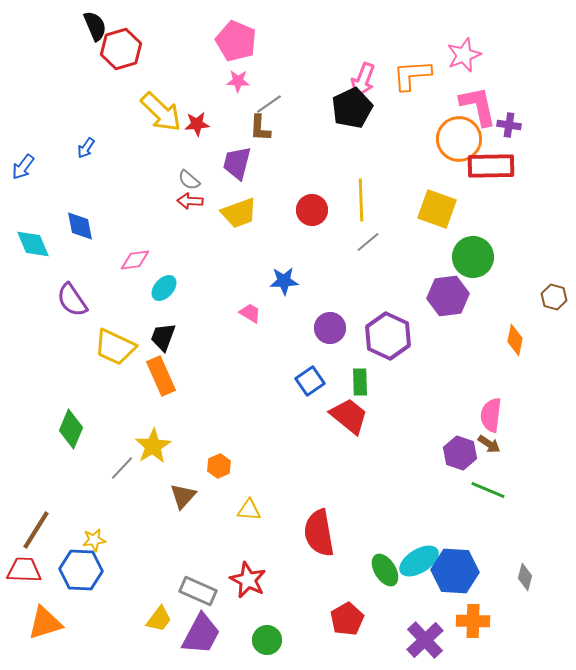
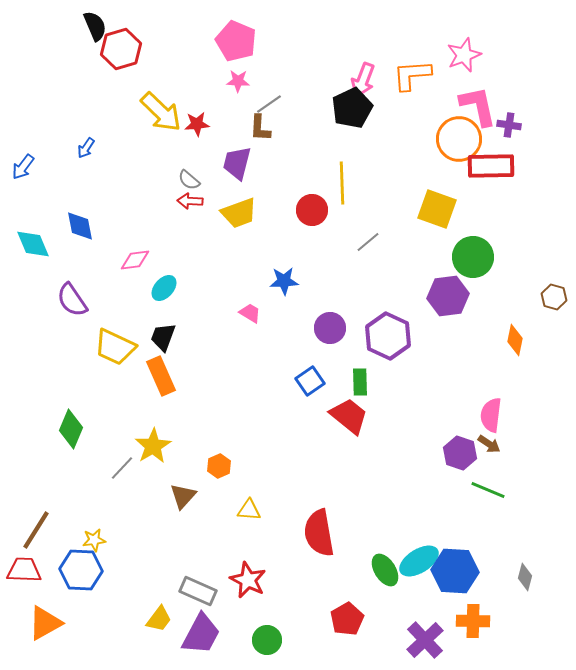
yellow line at (361, 200): moved 19 px left, 17 px up
orange triangle at (45, 623): rotated 12 degrees counterclockwise
